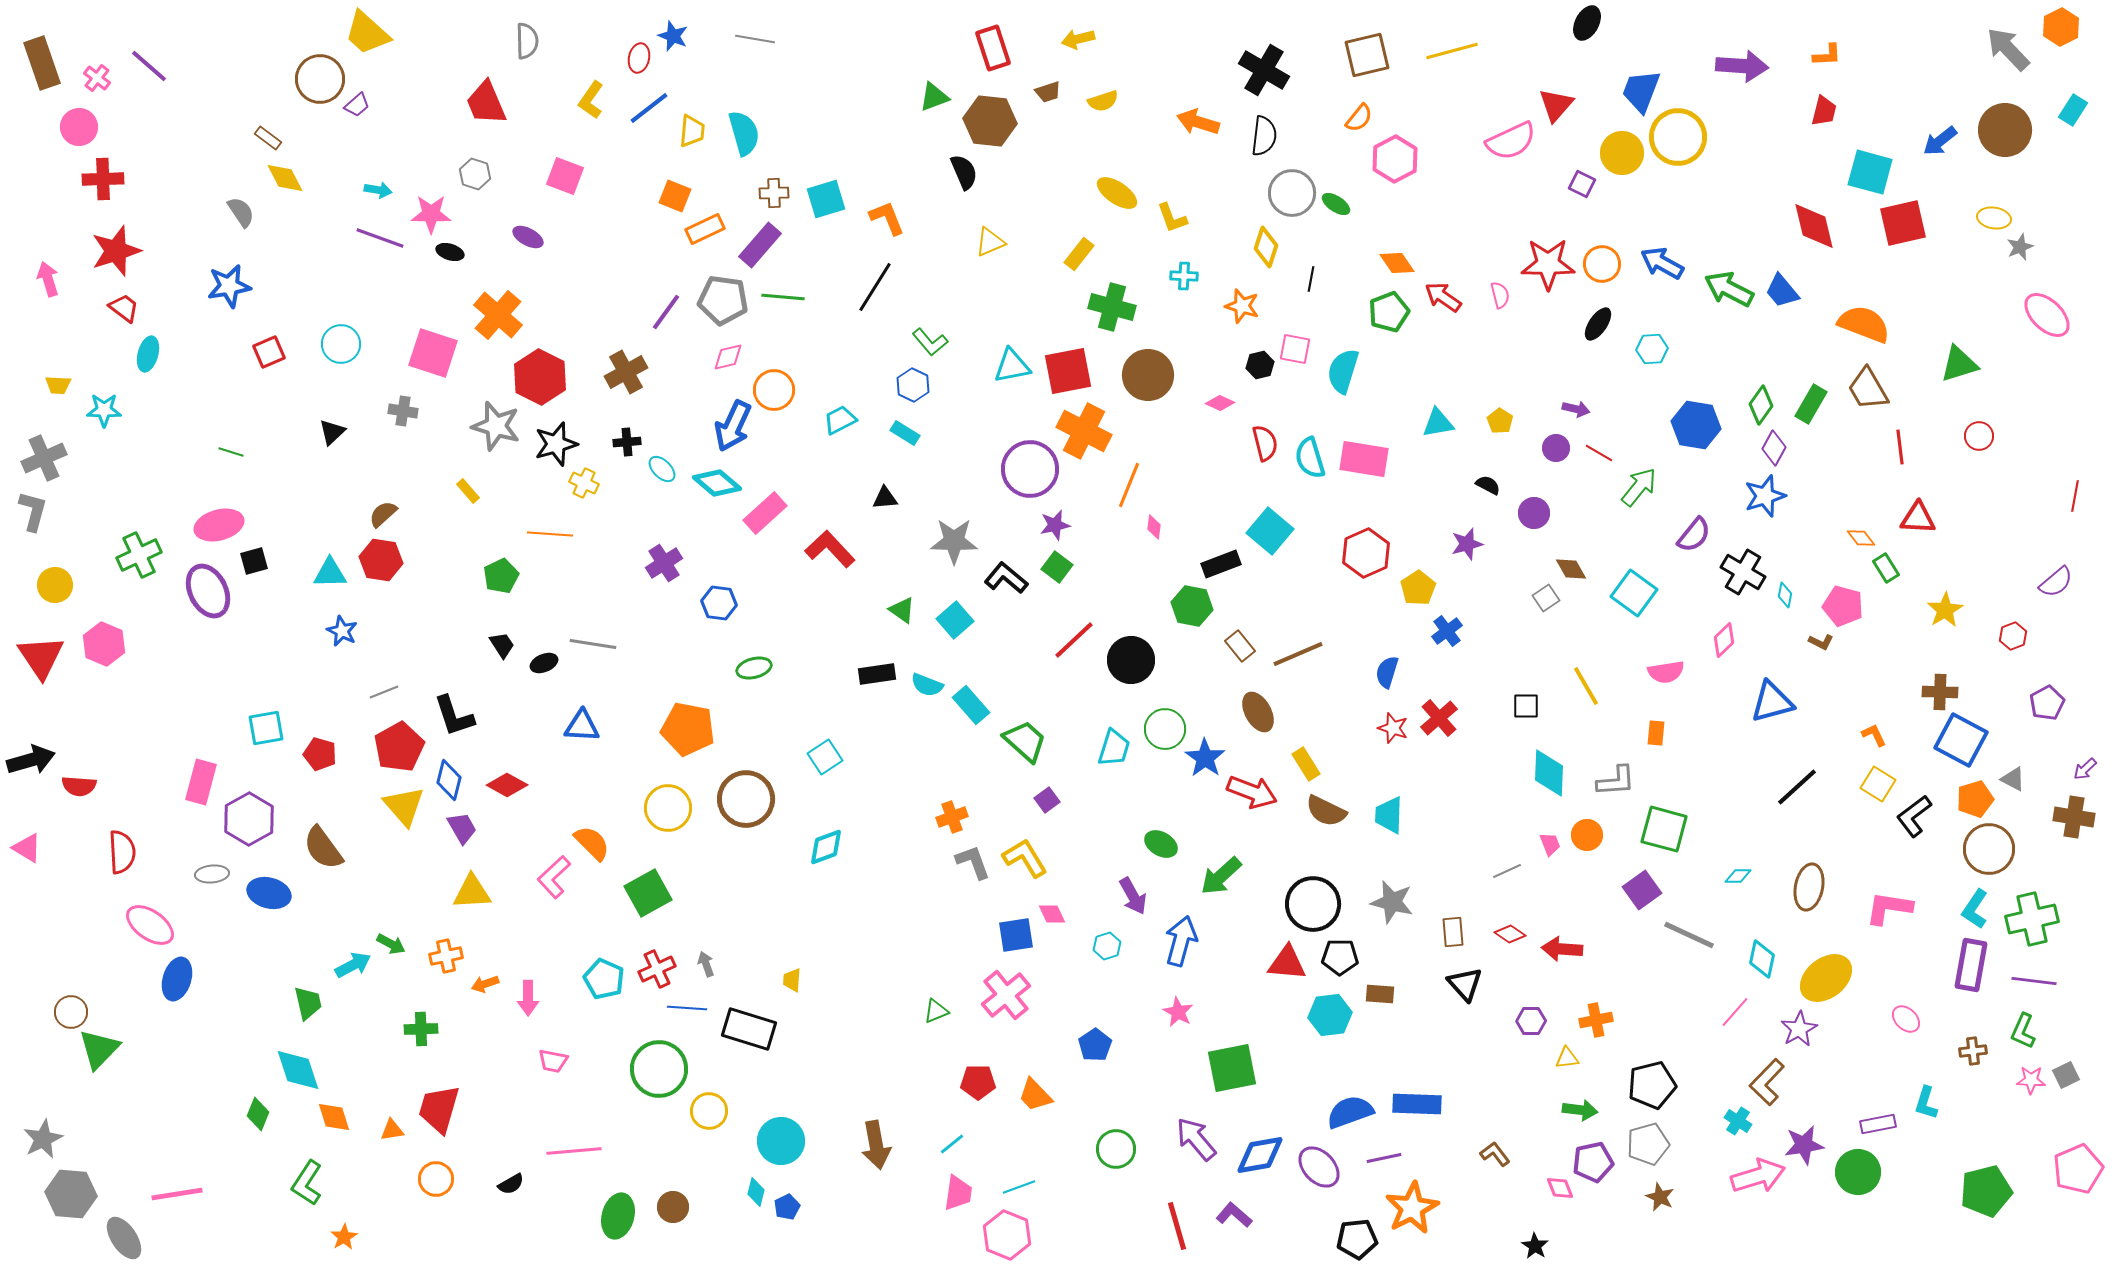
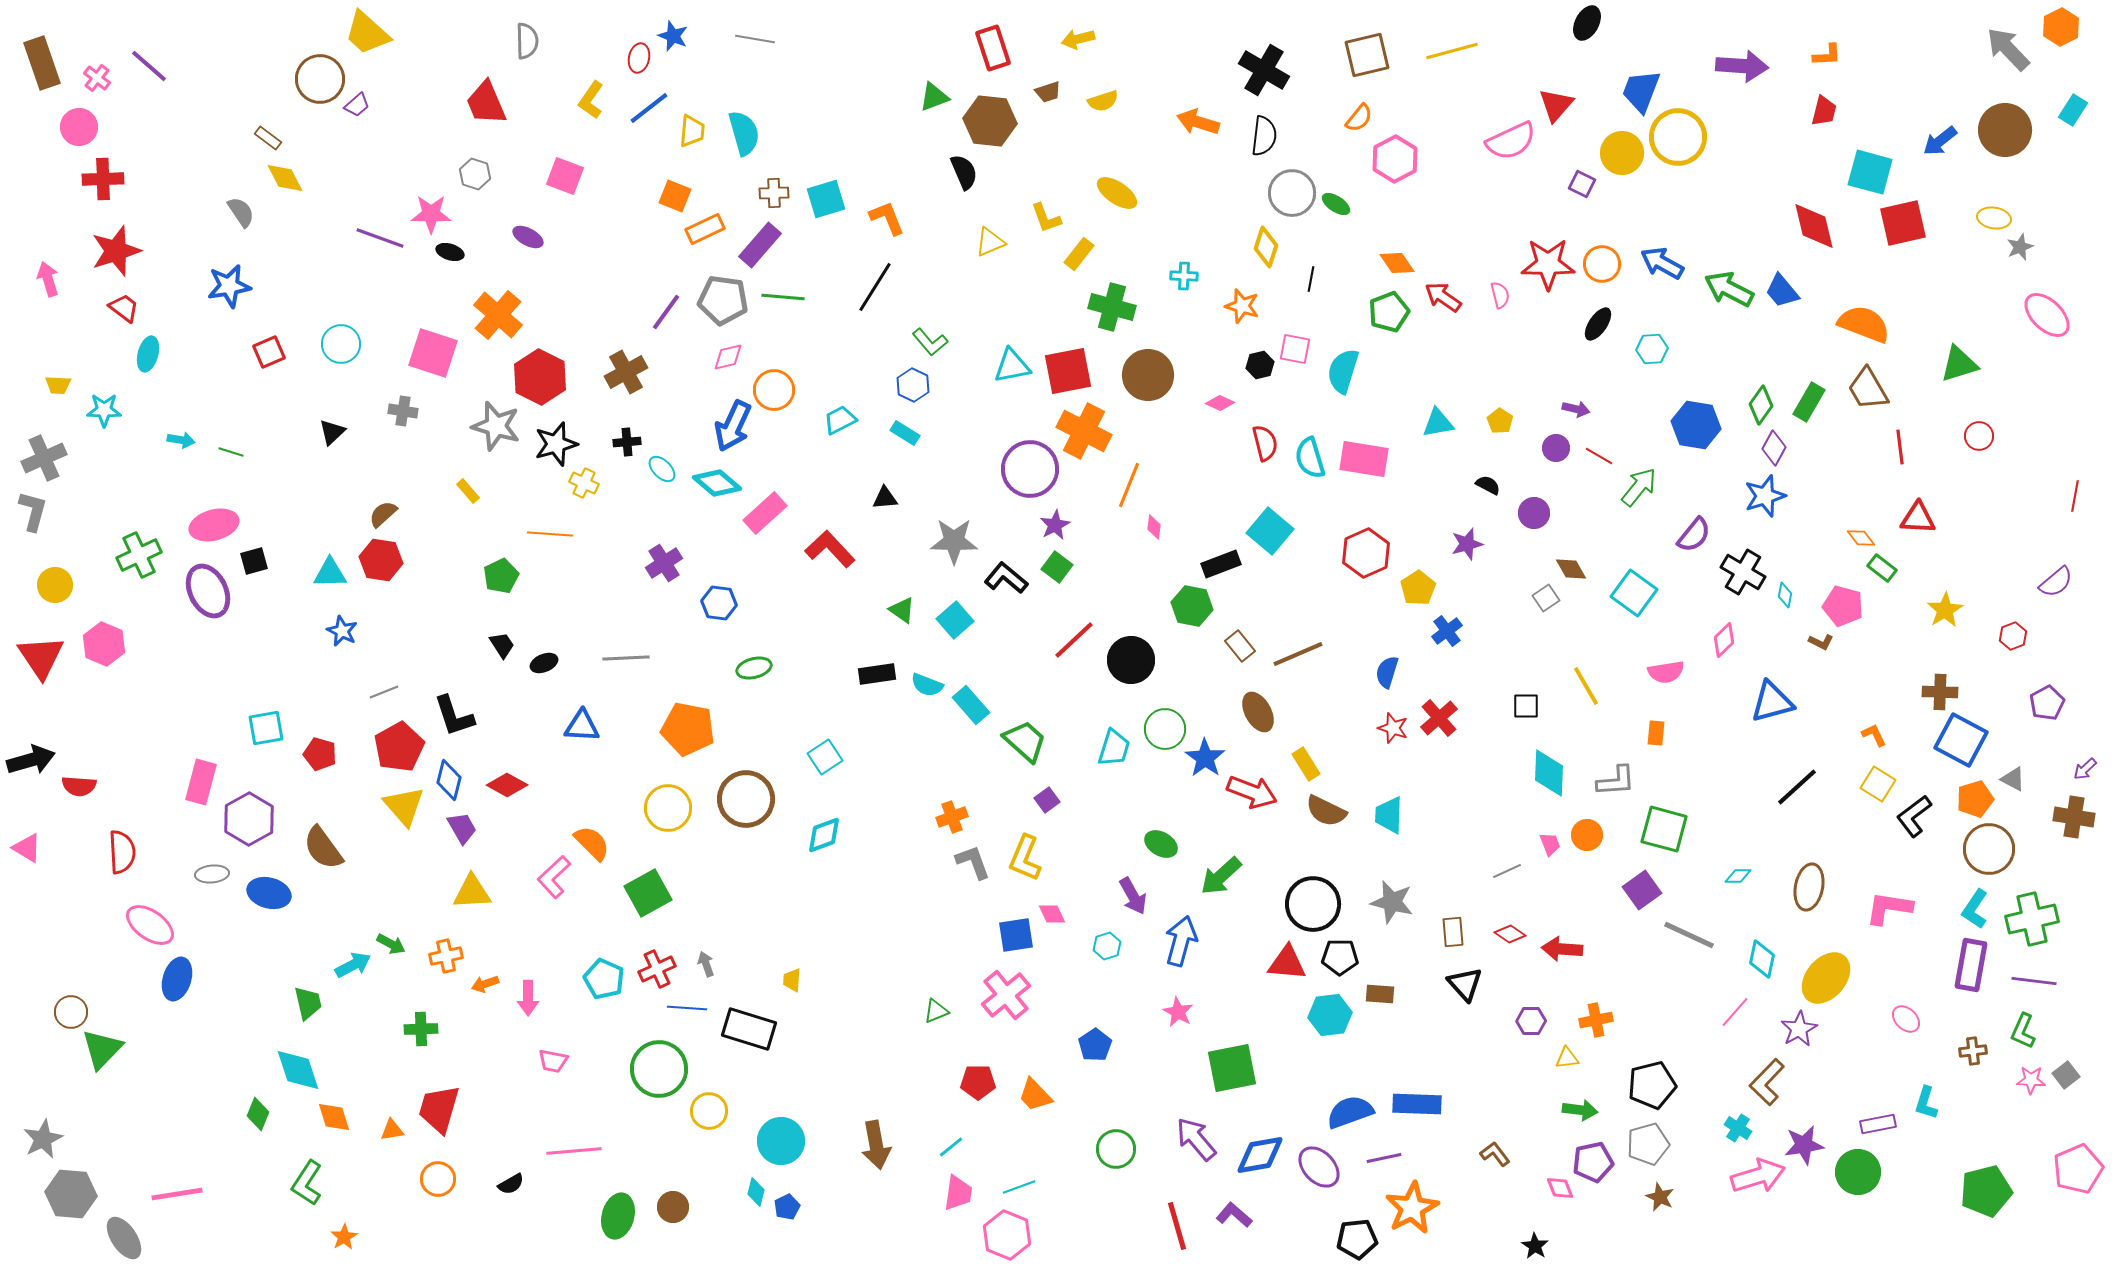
cyan arrow at (378, 190): moved 197 px left, 250 px down
yellow L-shape at (1172, 218): moved 126 px left
green rectangle at (1811, 404): moved 2 px left, 2 px up
red line at (1599, 453): moved 3 px down
pink ellipse at (219, 525): moved 5 px left
purple star at (1055, 525): rotated 16 degrees counterclockwise
green rectangle at (1886, 568): moved 4 px left; rotated 20 degrees counterclockwise
gray line at (593, 644): moved 33 px right, 14 px down; rotated 12 degrees counterclockwise
cyan diamond at (826, 847): moved 2 px left, 12 px up
yellow L-shape at (1025, 858): rotated 126 degrees counterclockwise
yellow ellipse at (1826, 978): rotated 12 degrees counterclockwise
green triangle at (99, 1049): moved 3 px right
gray square at (2066, 1075): rotated 12 degrees counterclockwise
cyan cross at (1738, 1121): moved 7 px down
cyan line at (952, 1144): moved 1 px left, 3 px down
orange circle at (436, 1179): moved 2 px right
